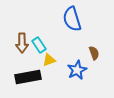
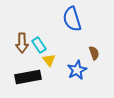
yellow triangle: rotated 48 degrees counterclockwise
